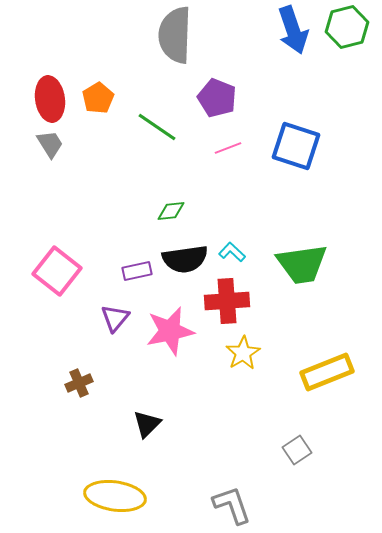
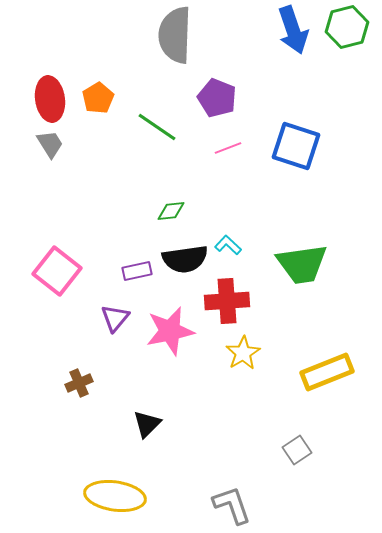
cyan L-shape: moved 4 px left, 7 px up
